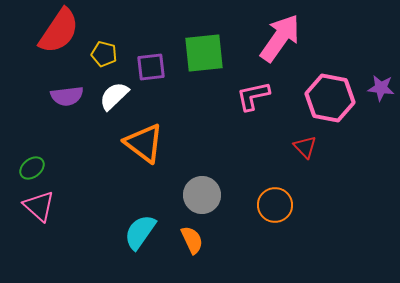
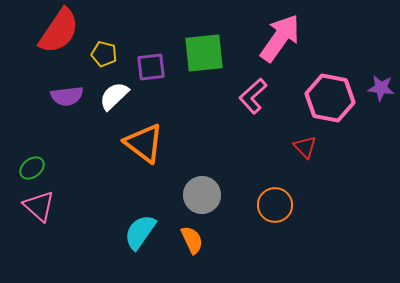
pink L-shape: rotated 30 degrees counterclockwise
